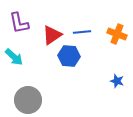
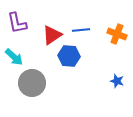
purple L-shape: moved 2 px left
blue line: moved 1 px left, 2 px up
gray circle: moved 4 px right, 17 px up
